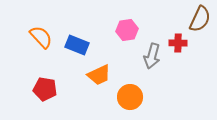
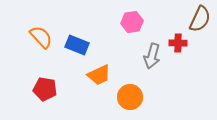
pink hexagon: moved 5 px right, 8 px up
